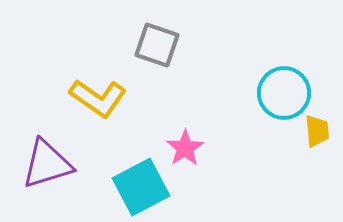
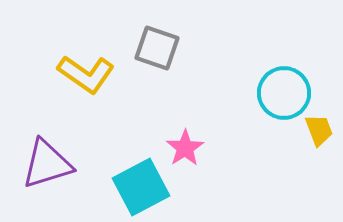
gray square: moved 3 px down
yellow L-shape: moved 12 px left, 24 px up
yellow trapezoid: moved 2 px right, 1 px up; rotated 16 degrees counterclockwise
